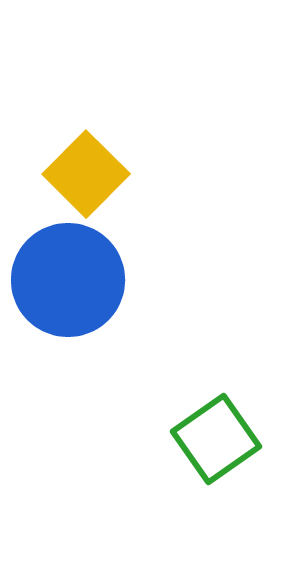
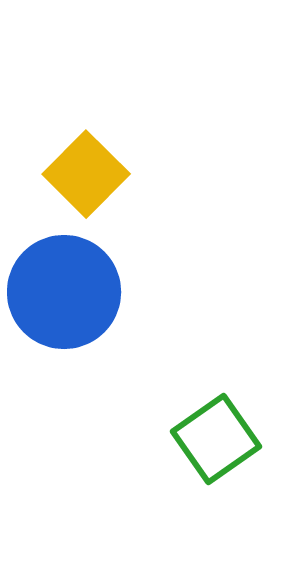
blue circle: moved 4 px left, 12 px down
